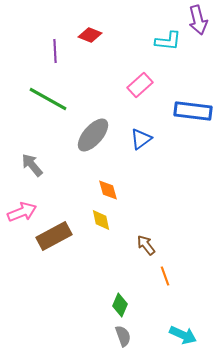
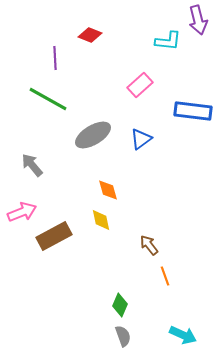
purple line: moved 7 px down
gray ellipse: rotated 18 degrees clockwise
brown arrow: moved 3 px right
